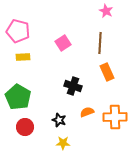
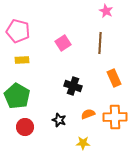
yellow rectangle: moved 1 px left, 3 px down
orange rectangle: moved 7 px right, 6 px down
green pentagon: moved 1 px left, 1 px up
orange semicircle: moved 1 px right, 2 px down
yellow star: moved 20 px right
